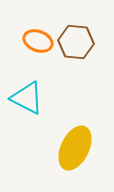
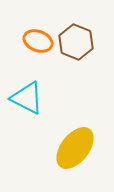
brown hexagon: rotated 16 degrees clockwise
yellow ellipse: rotated 12 degrees clockwise
